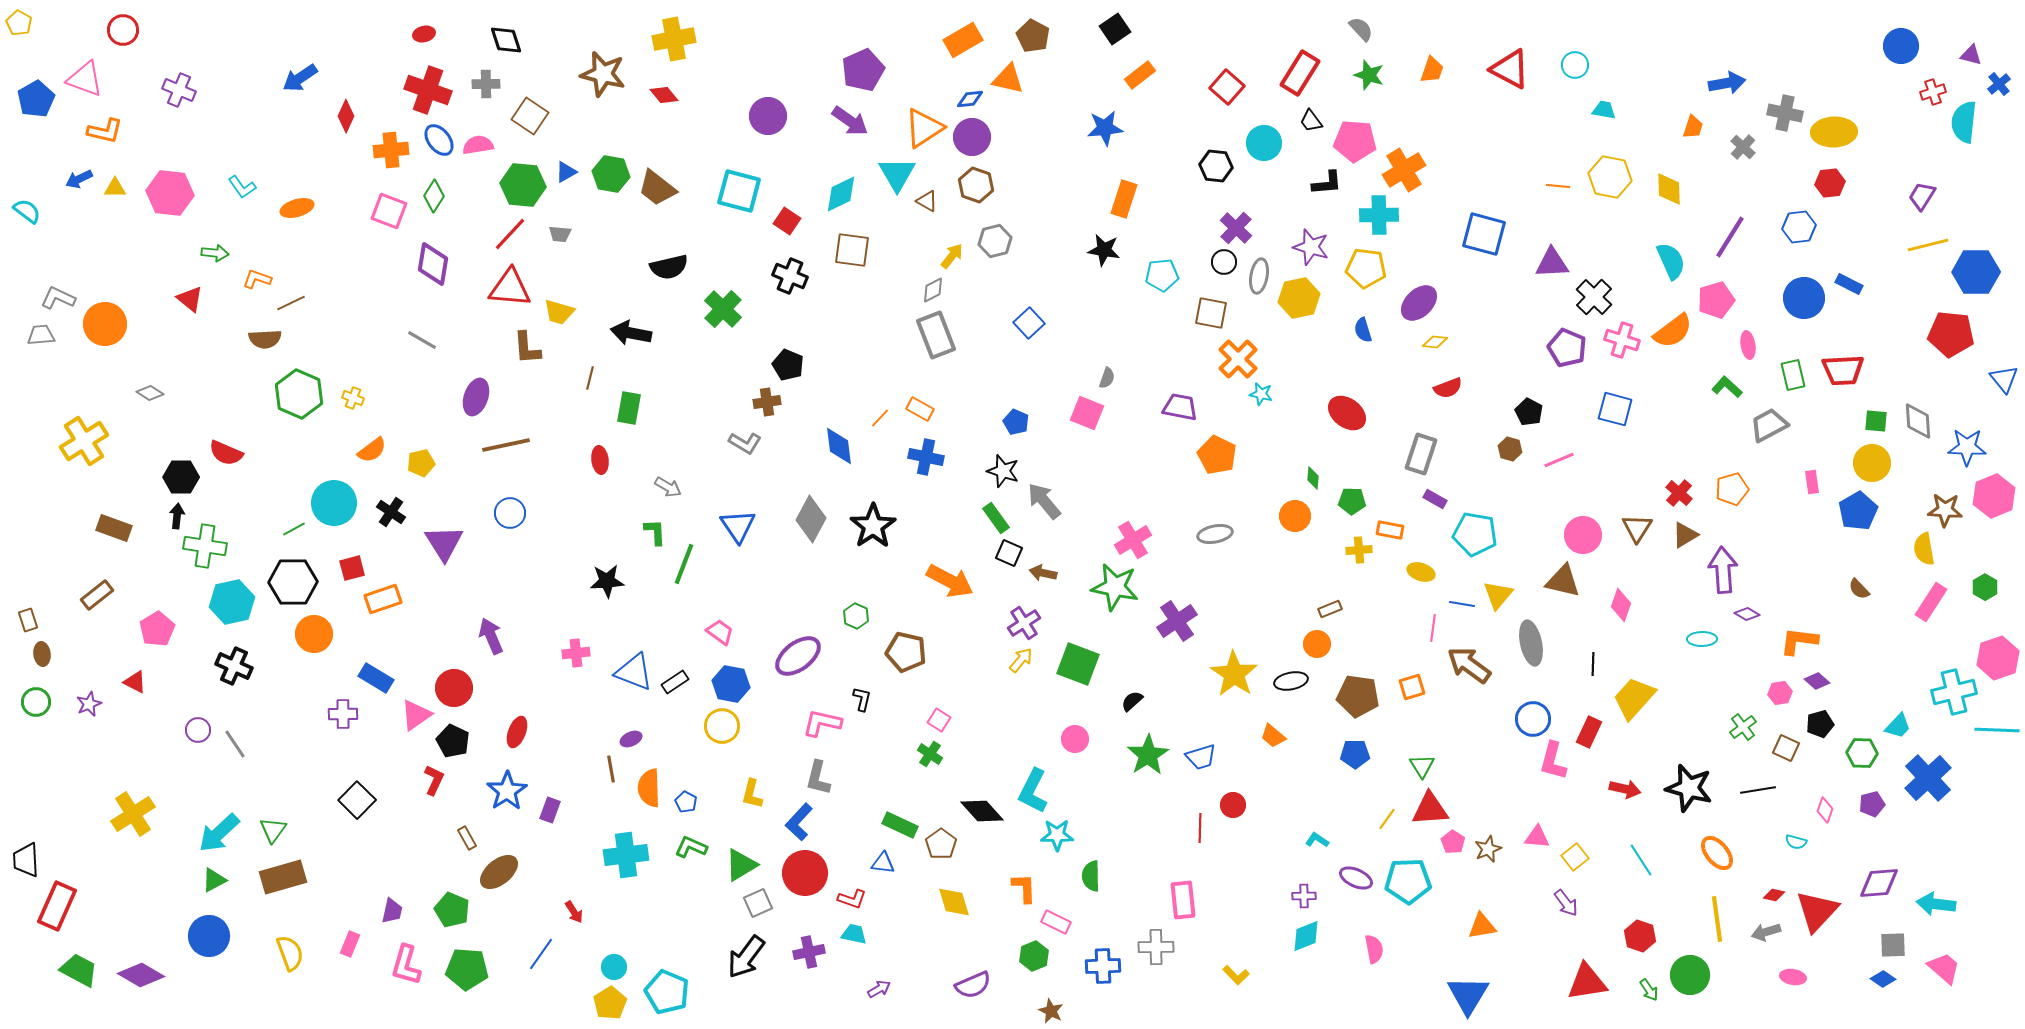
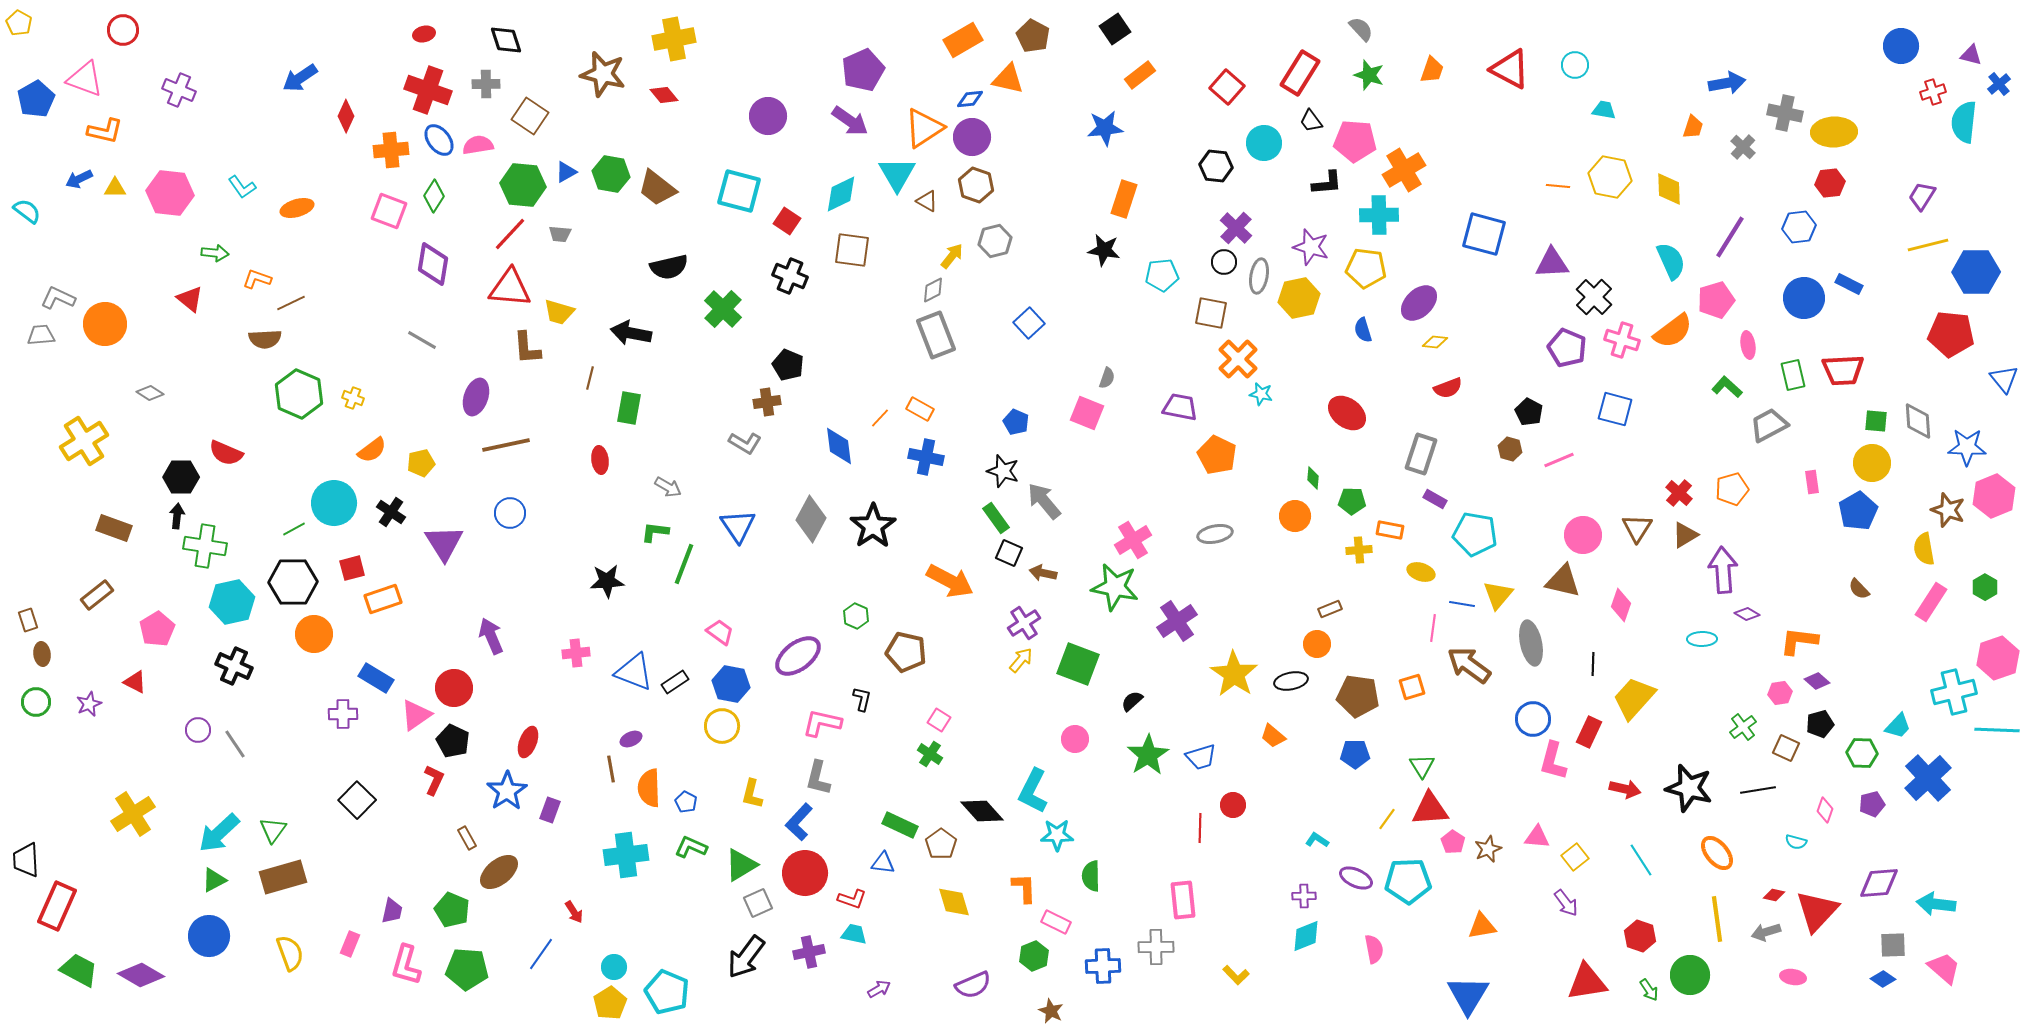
brown star at (1945, 510): moved 3 px right; rotated 16 degrees clockwise
green L-shape at (655, 532): rotated 80 degrees counterclockwise
red ellipse at (517, 732): moved 11 px right, 10 px down
